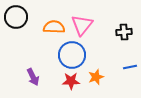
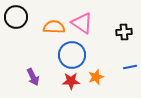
pink triangle: moved 2 px up; rotated 35 degrees counterclockwise
